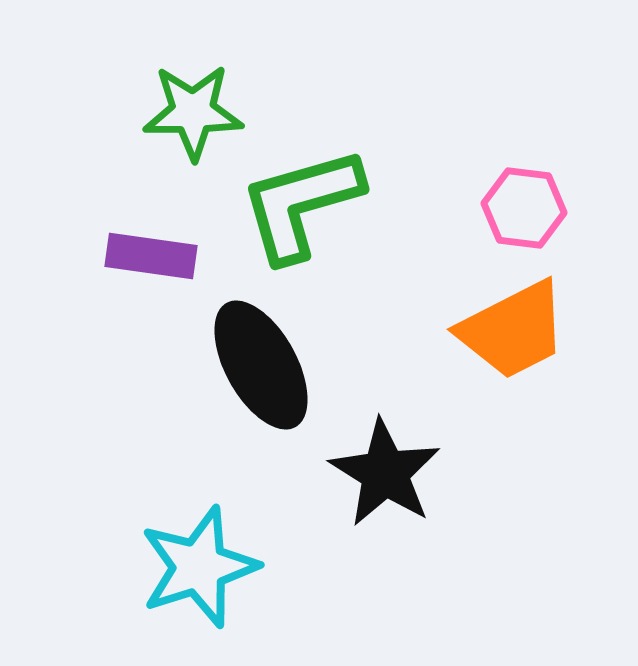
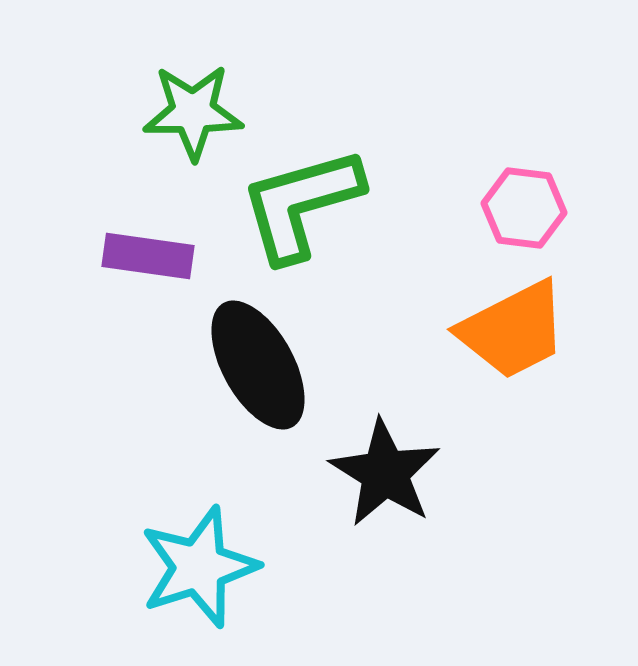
purple rectangle: moved 3 px left
black ellipse: moved 3 px left
